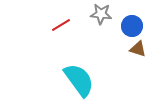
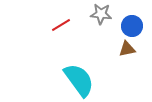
brown triangle: moved 11 px left; rotated 30 degrees counterclockwise
